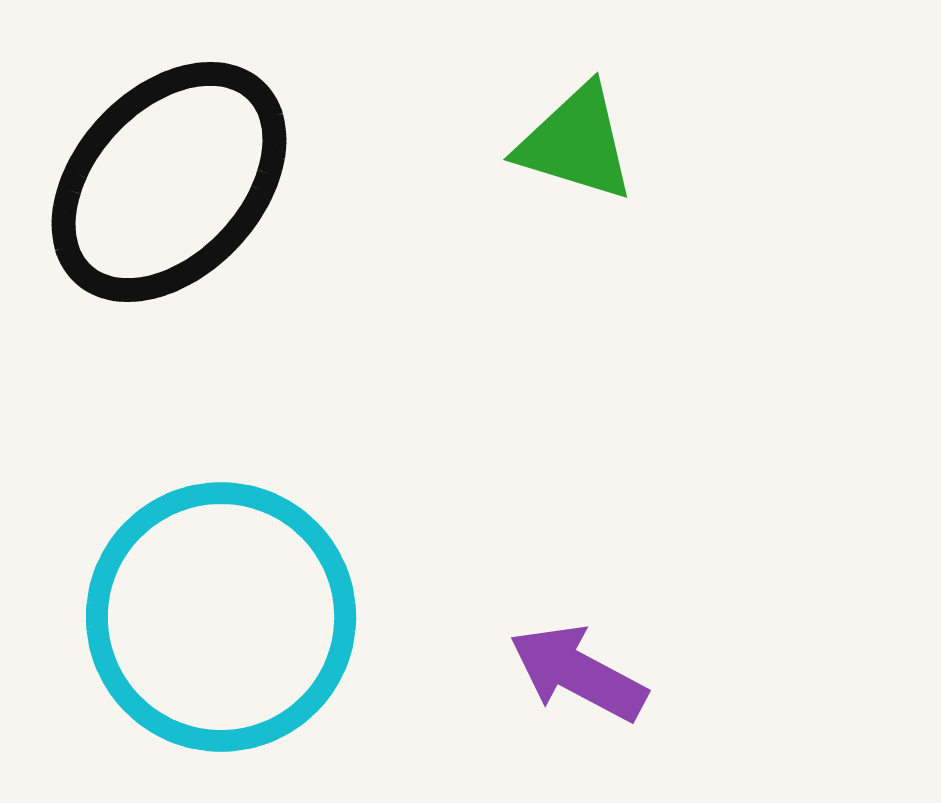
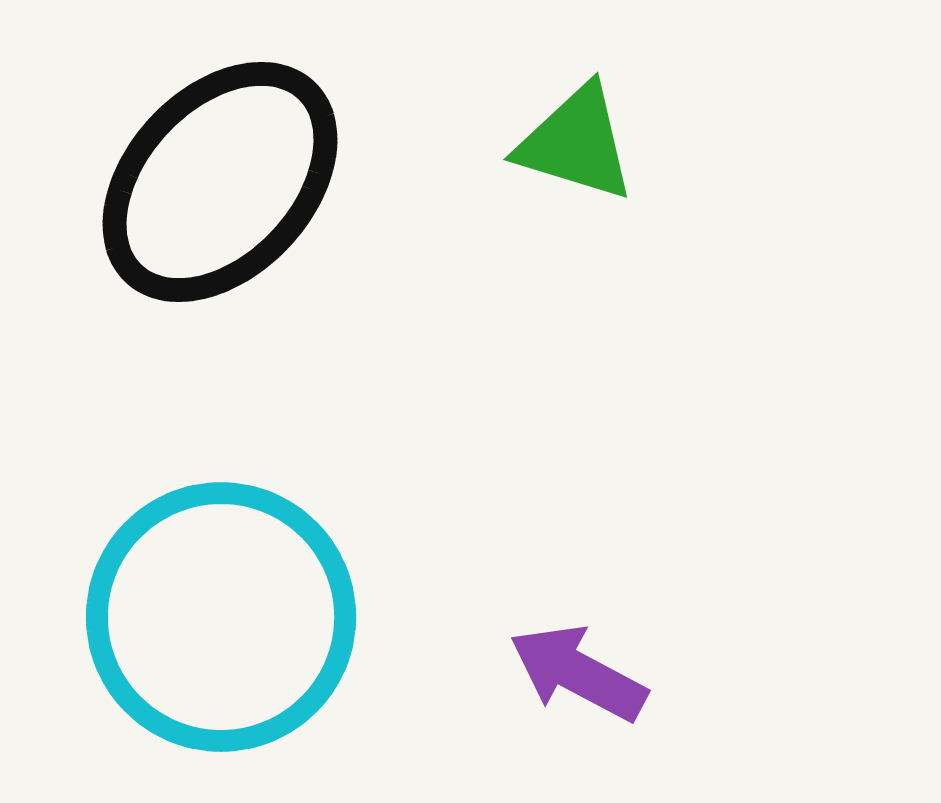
black ellipse: moved 51 px right
